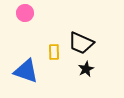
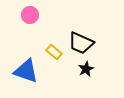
pink circle: moved 5 px right, 2 px down
yellow rectangle: rotated 49 degrees counterclockwise
